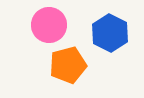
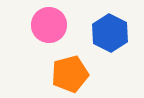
orange pentagon: moved 2 px right, 9 px down
